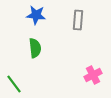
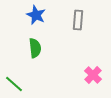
blue star: rotated 18 degrees clockwise
pink cross: rotated 18 degrees counterclockwise
green line: rotated 12 degrees counterclockwise
